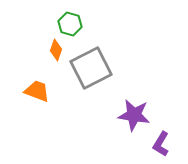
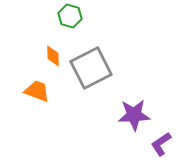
green hexagon: moved 8 px up
orange diamond: moved 3 px left, 6 px down; rotated 20 degrees counterclockwise
purple star: rotated 12 degrees counterclockwise
purple L-shape: rotated 25 degrees clockwise
